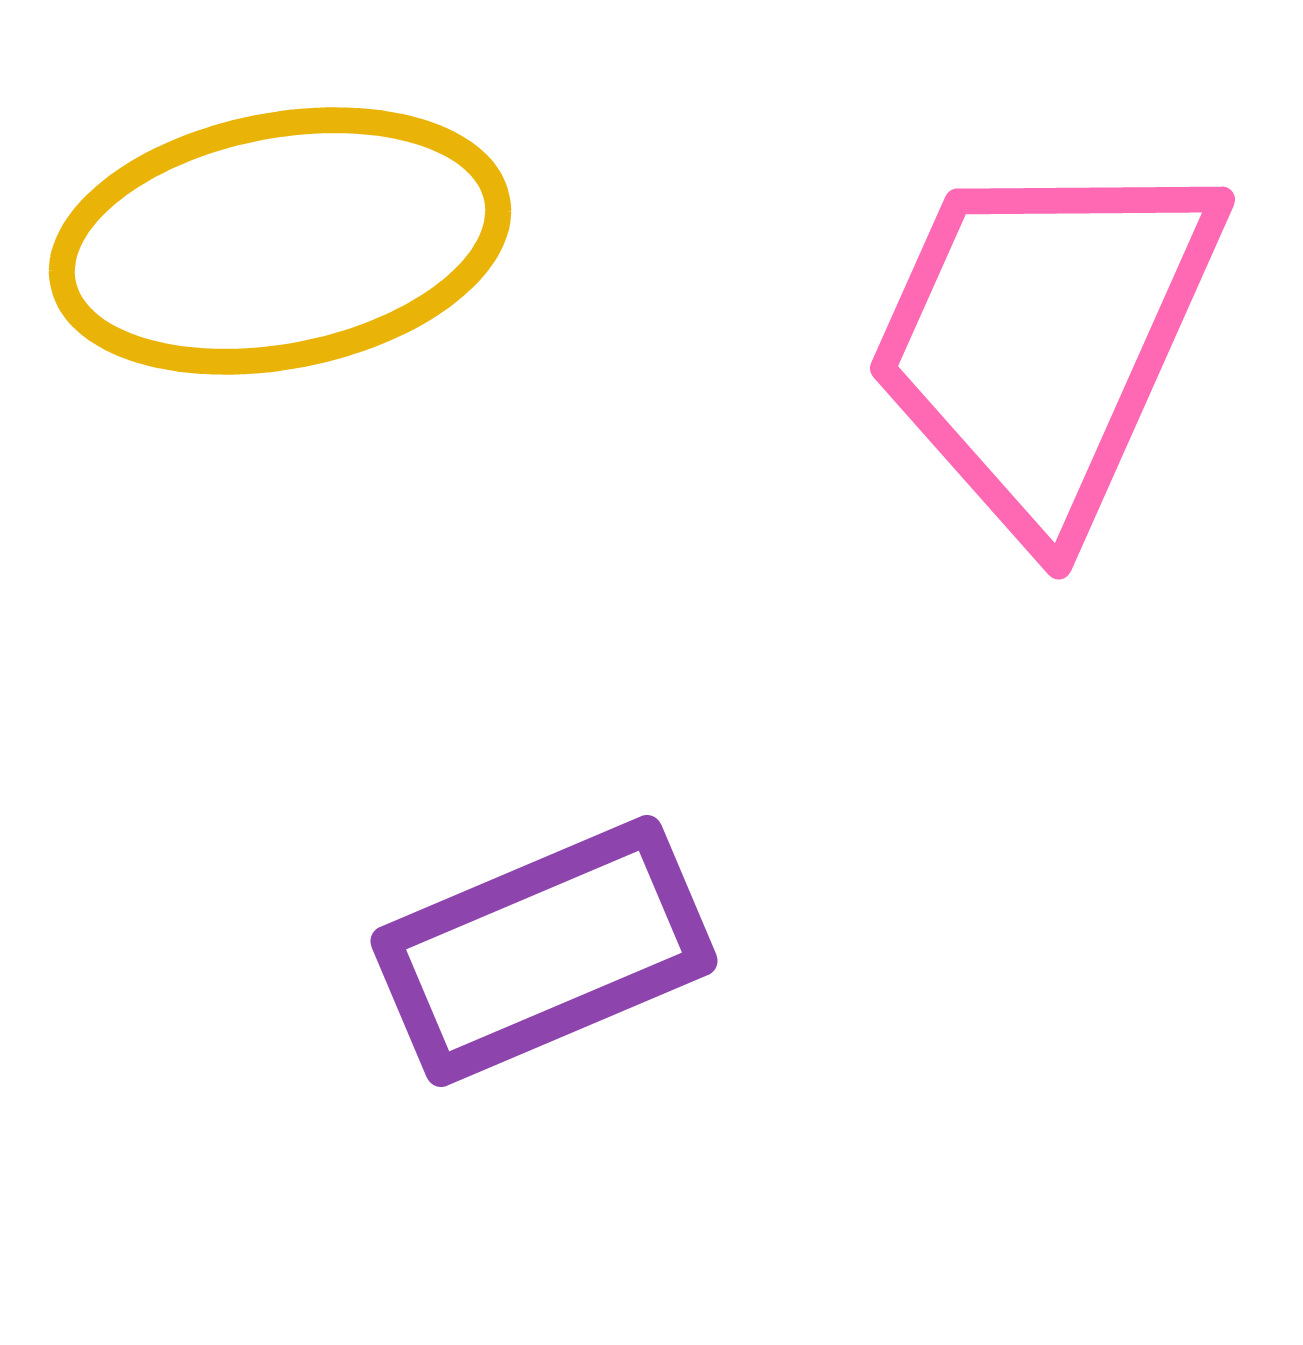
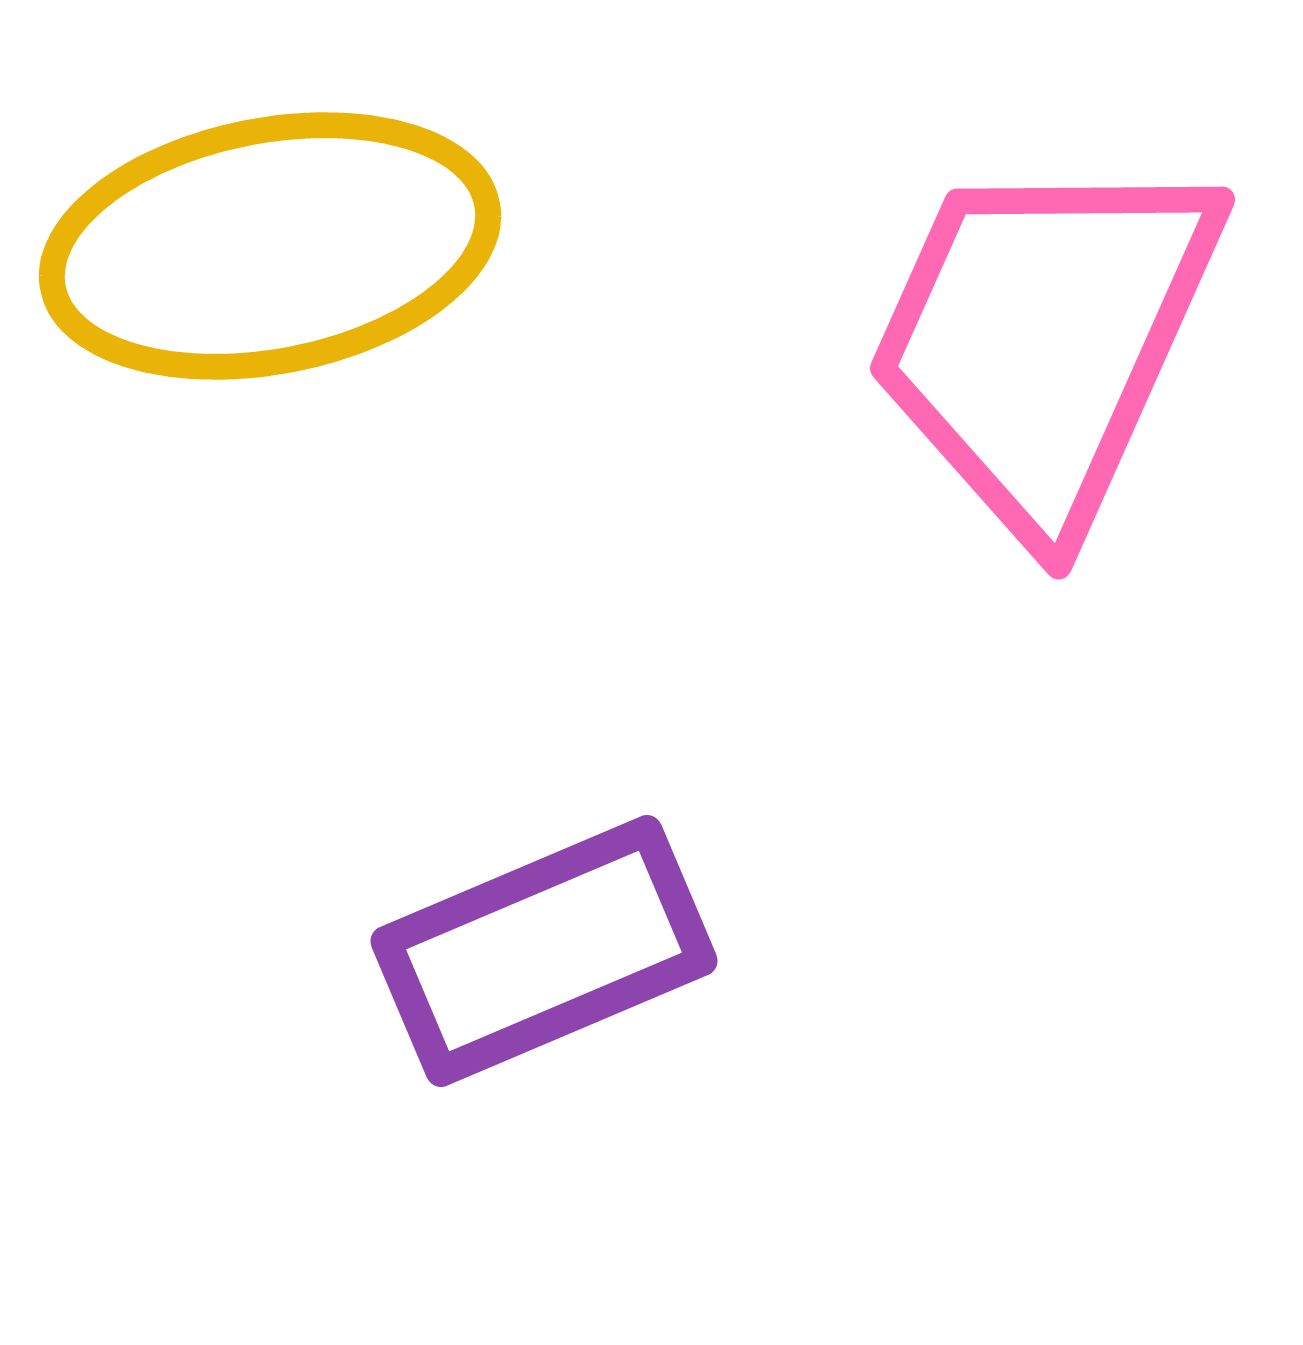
yellow ellipse: moved 10 px left, 5 px down
